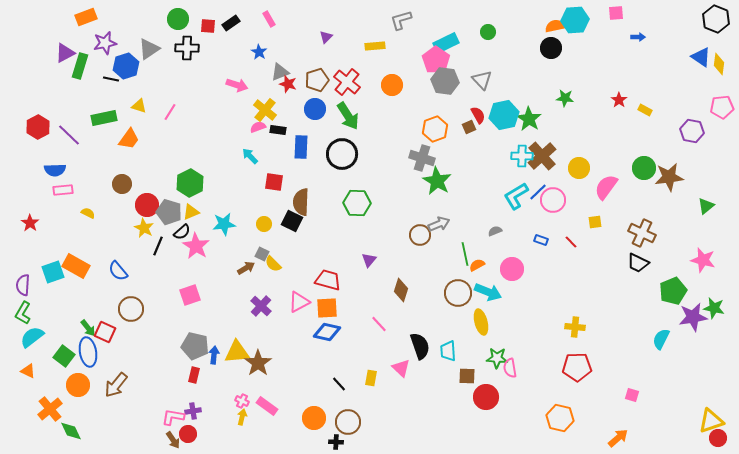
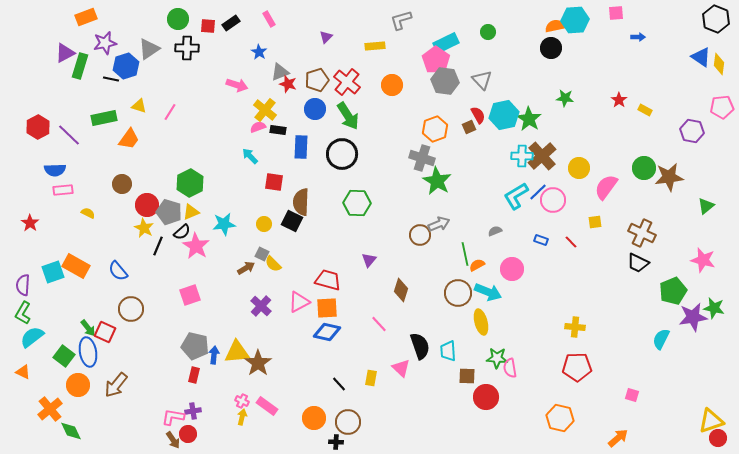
orange triangle at (28, 371): moved 5 px left, 1 px down
